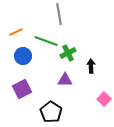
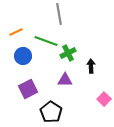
purple square: moved 6 px right
